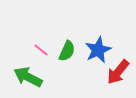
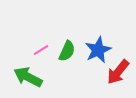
pink line: rotated 70 degrees counterclockwise
